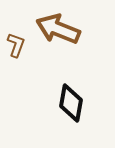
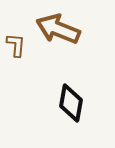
brown L-shape: rotated 15 degrees counterclockwise
